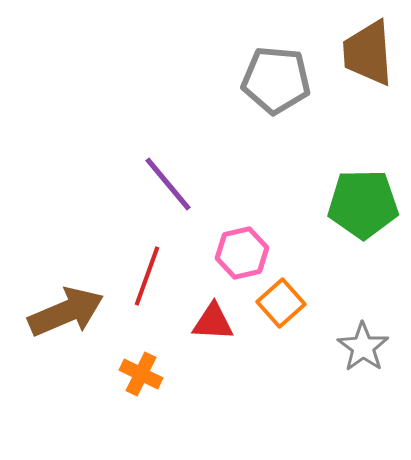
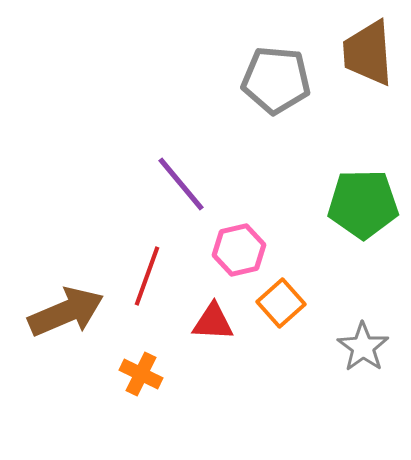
purple line: moved 13 px right
pink hexagon: moved 3 px left, 3 px up
